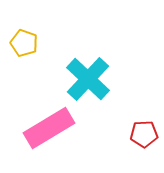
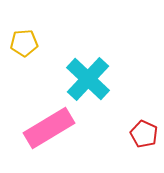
yellow pentagon: rotated 24 degrees counterclockwise
red pentagon: rotated 28 degrees clockwise
